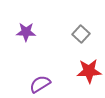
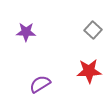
gray square: moved 12 px right, 4 px up
